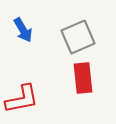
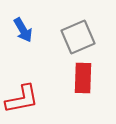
red rectangle: rotated 8 degrees clockwise
